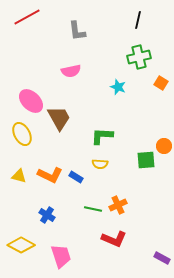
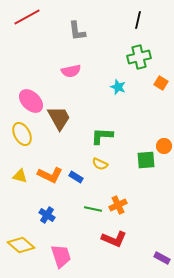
yellow semicircle: rotated 21 degrees clockwise
yellow triangle: moved 1 px right
yellow diamond: rotated 12 degrees clockwise
